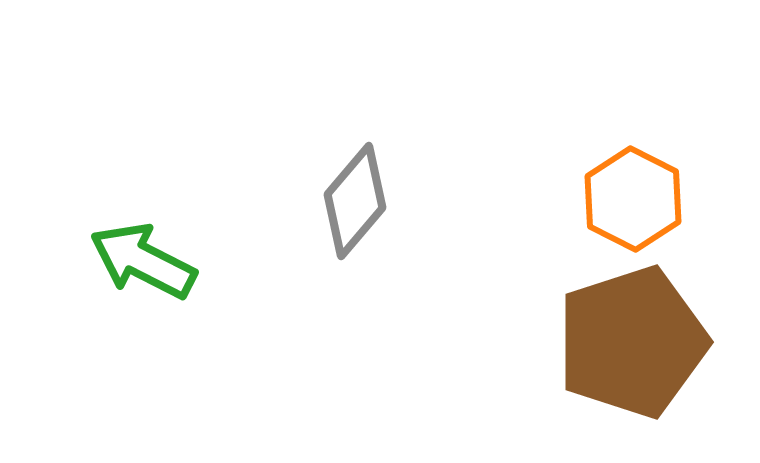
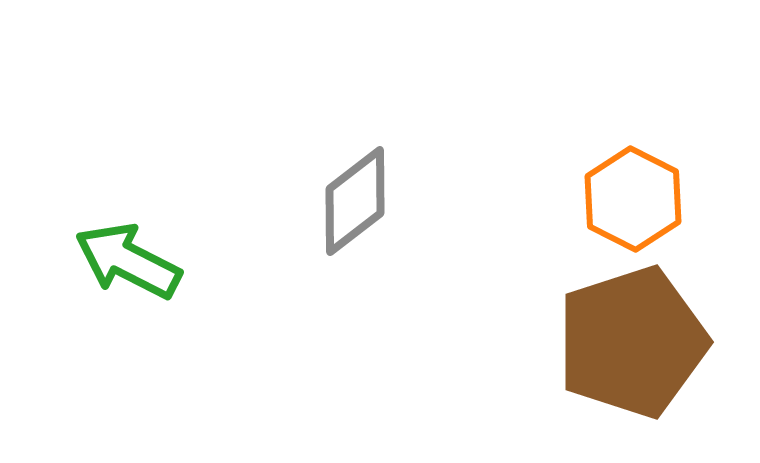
gray diamond: rotated 12 degrees clockwise
green arrow: moved 15 px left
